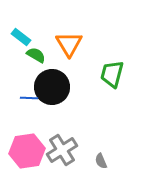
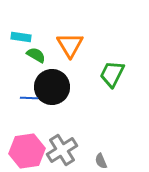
cyan rectangle: rotated 30 degrees counterclockwise
orange triangle: moved 1 px right, 1 px down
green trapezoid: rotated 12 degrees clockwise
